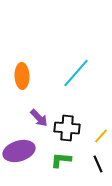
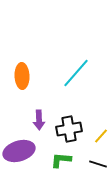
purple arrow: moved 2 px down; rotated 42 degrees clockwise
black cross: moved 2 px right, 1 px down; rotated 15 degrees counterclockwise
black line: rotated 48 degrees counterclockwise
